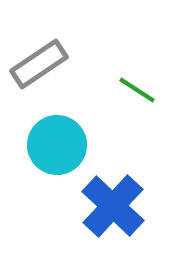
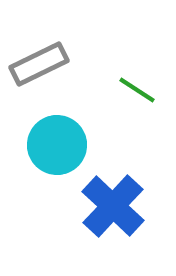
gray rectangle: rotated 8 degrees clockwise
